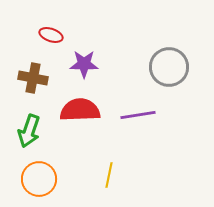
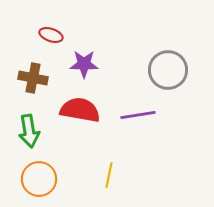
gray circle: moved 1 px left, 3 px down
red semicircle: rotated 12 degrees clockwise
green arrow: rotated 28 degrees counterclockwise
